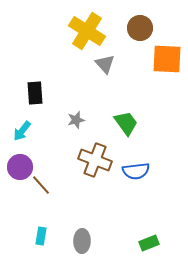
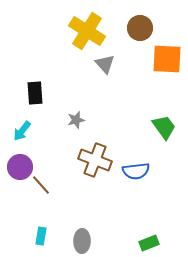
green trapezoid: moved 38 px right, 4 px down
